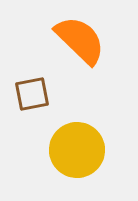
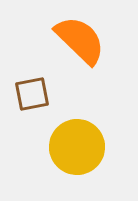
yellow circle: moved 3 px up
